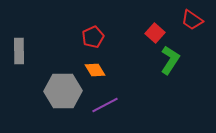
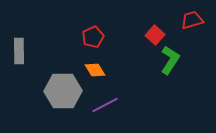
red trapezoid: rotated 130 degrees clockwise
red square: moved 2 px down
